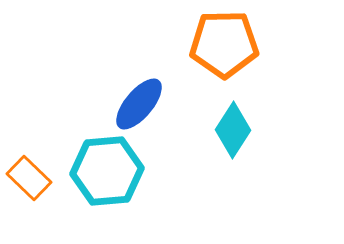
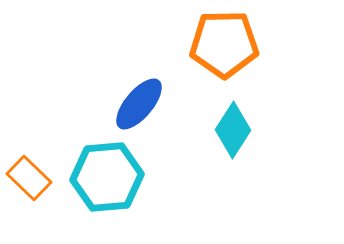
cyan hexagon: moved 6 px down
